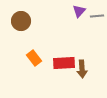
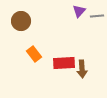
orange rectangle: moved 4 px up
